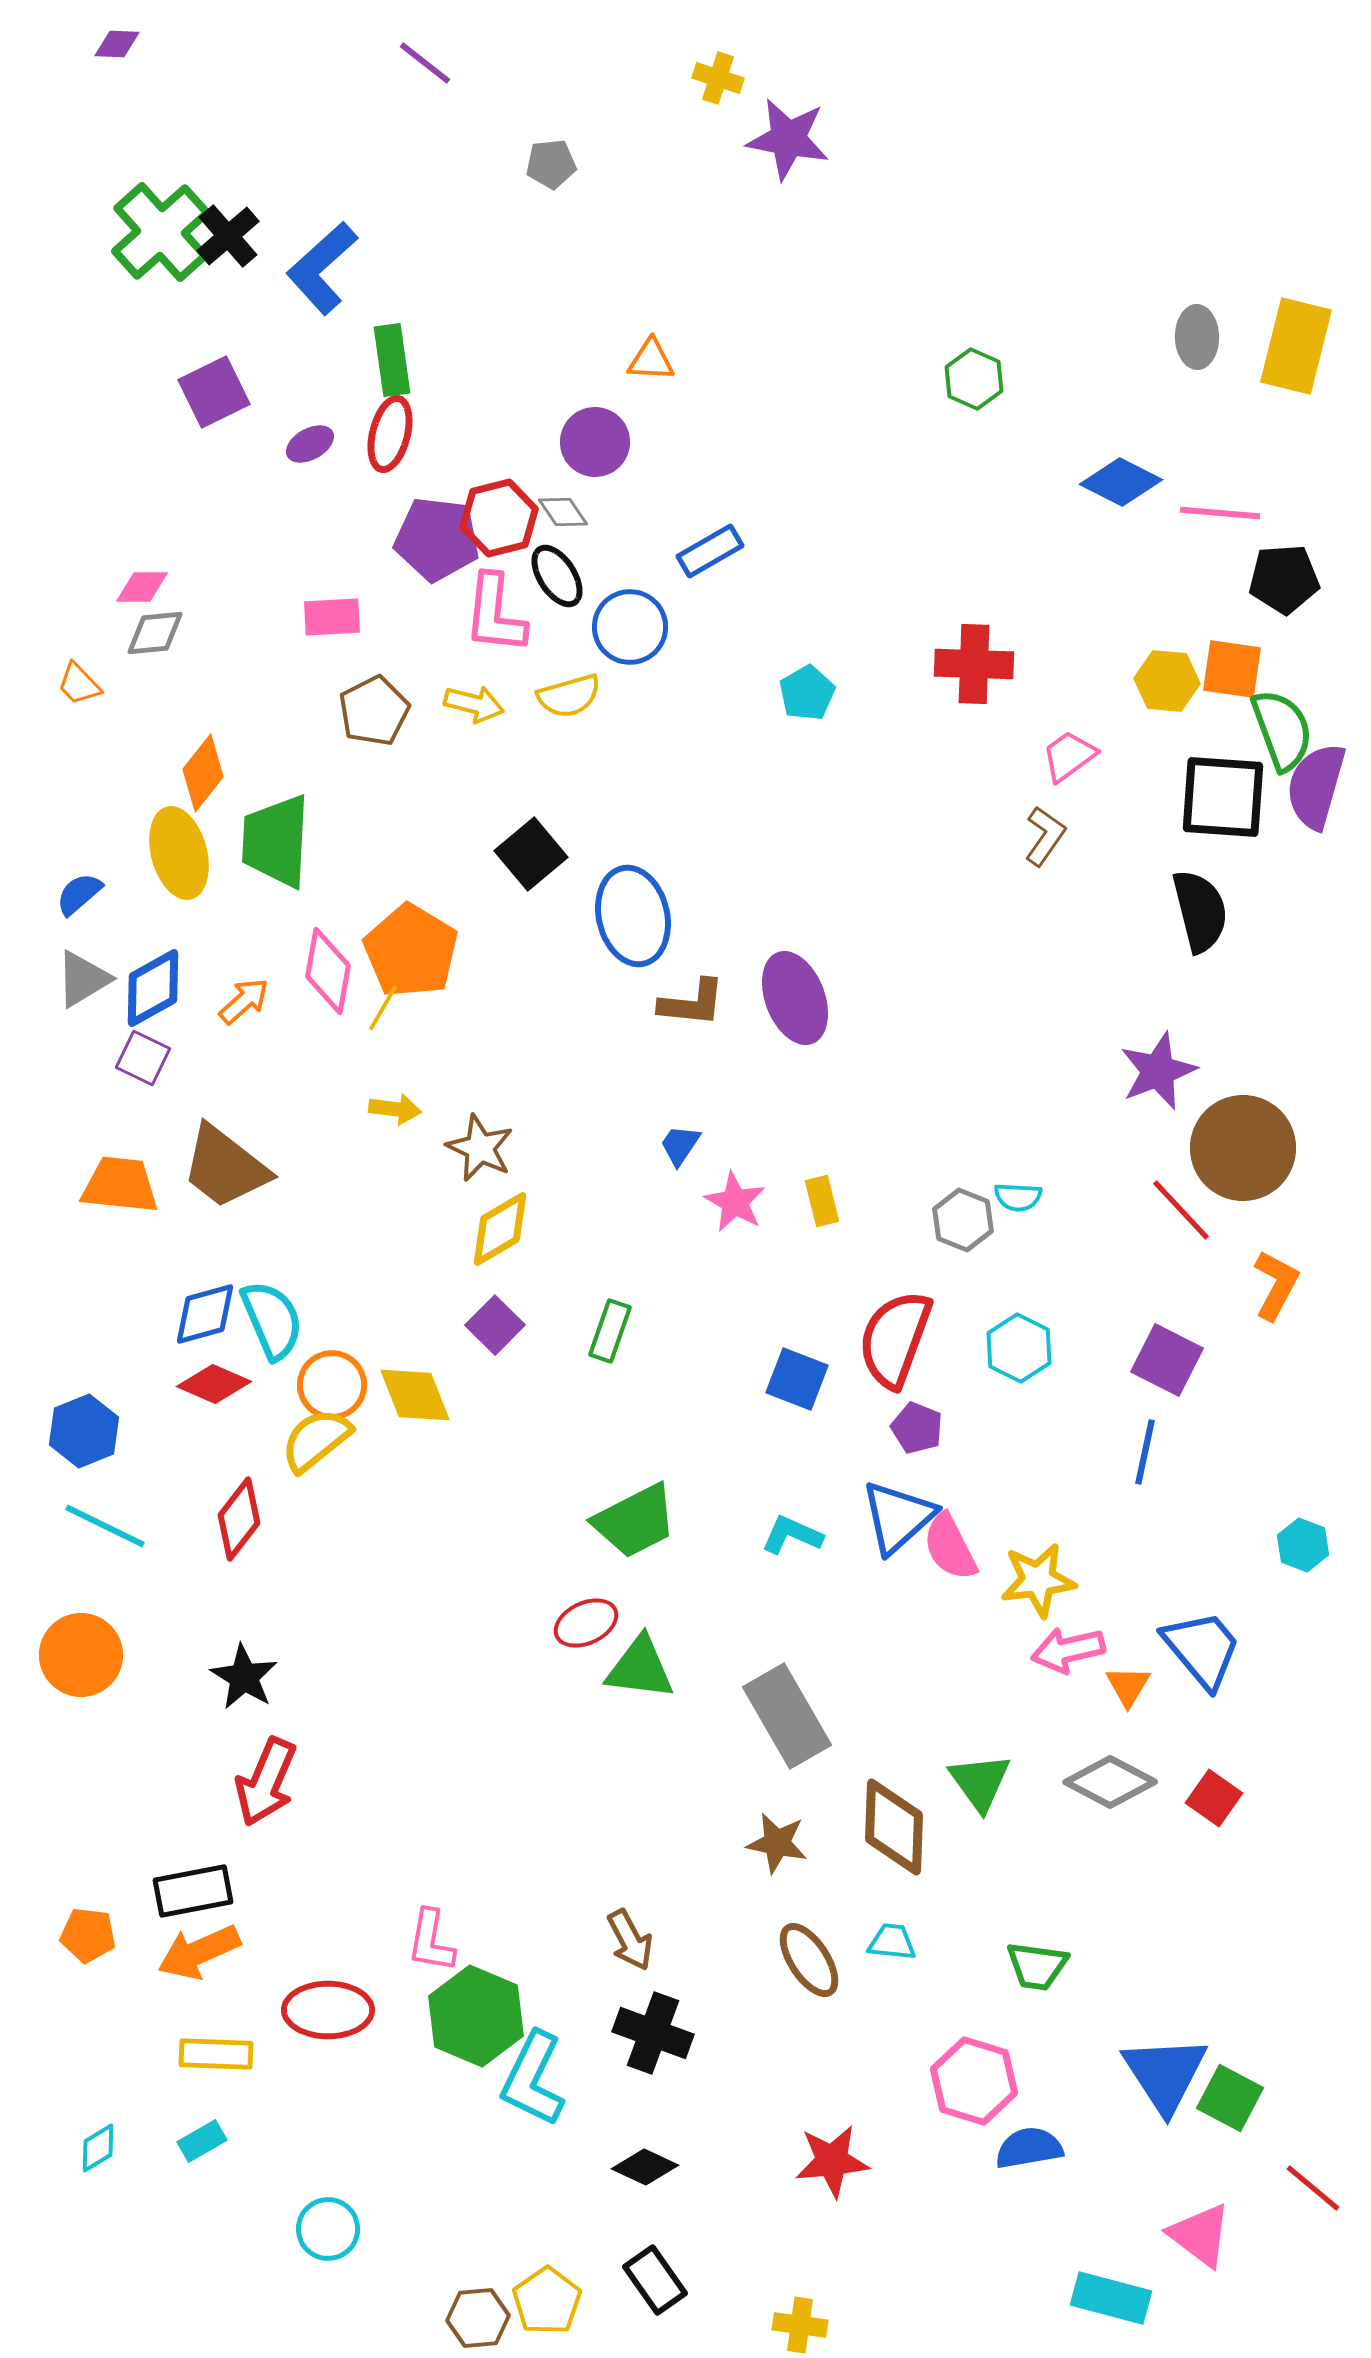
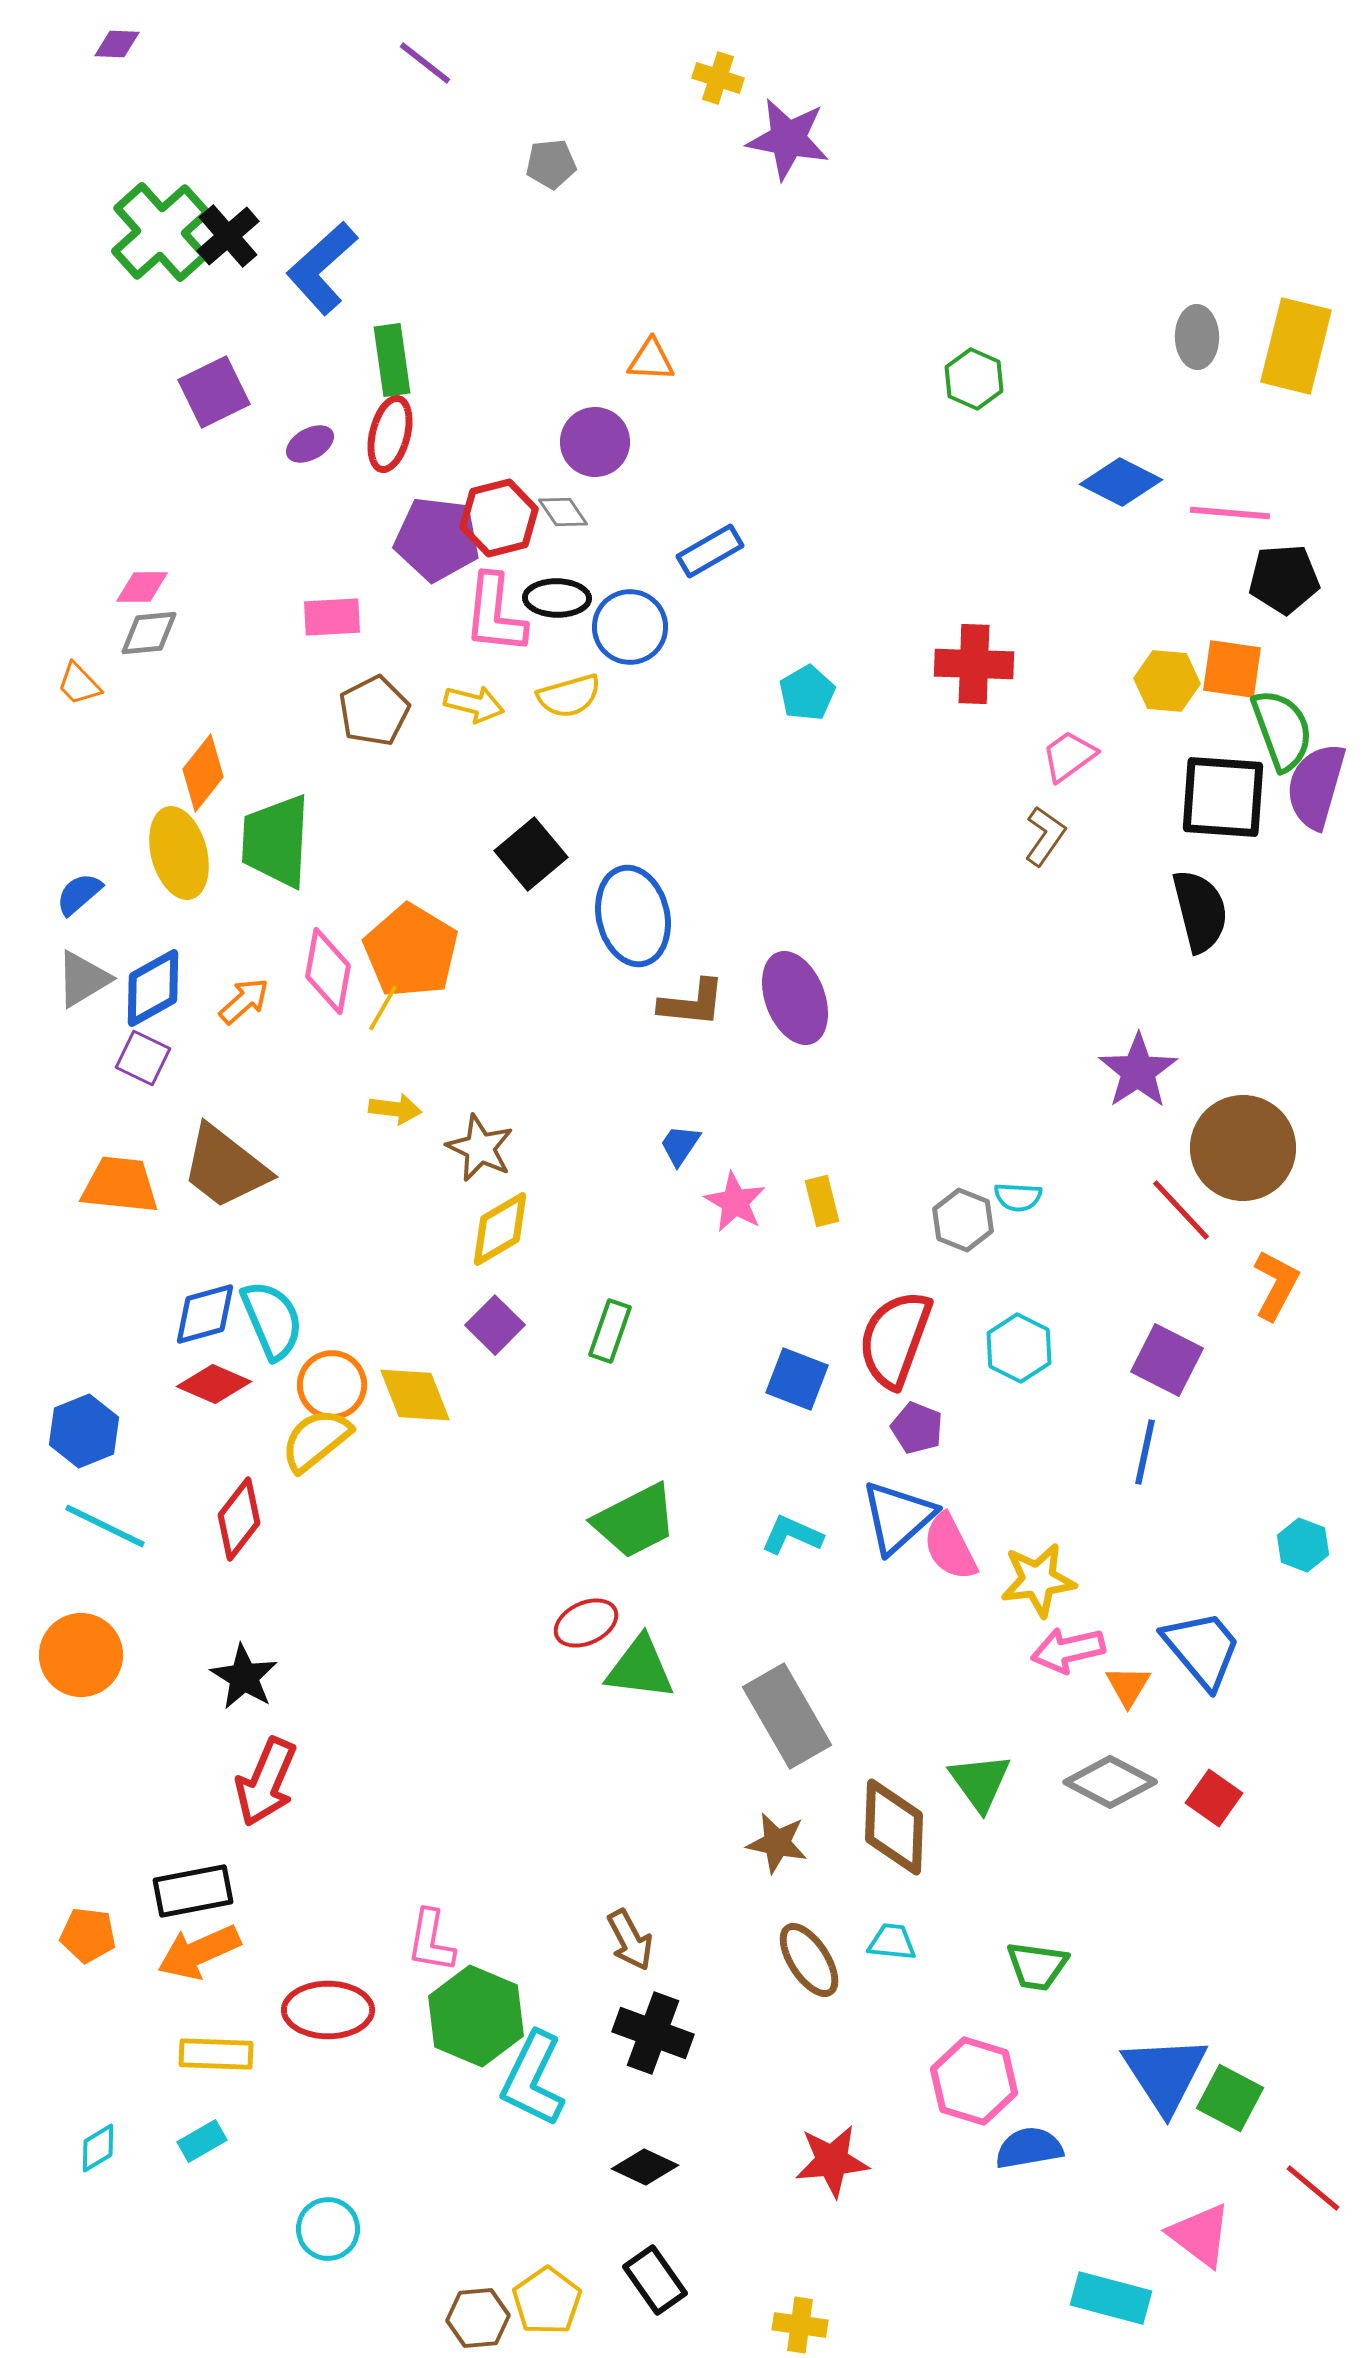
pink line at (1220, 513): moved 10 px right
black ellipse at (557, 576): moved 22 px down; rotated 56 degrees counterclockwise
gray diamond at (155, 633): moved 6 px left
purple star at (1158, 1071): moved 20 px left; rotated 12 degrees counterclockwise
